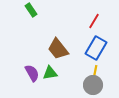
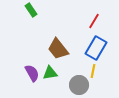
yellow line: moved 2 px left, 1 px up
gray circle: moved 14 px left
